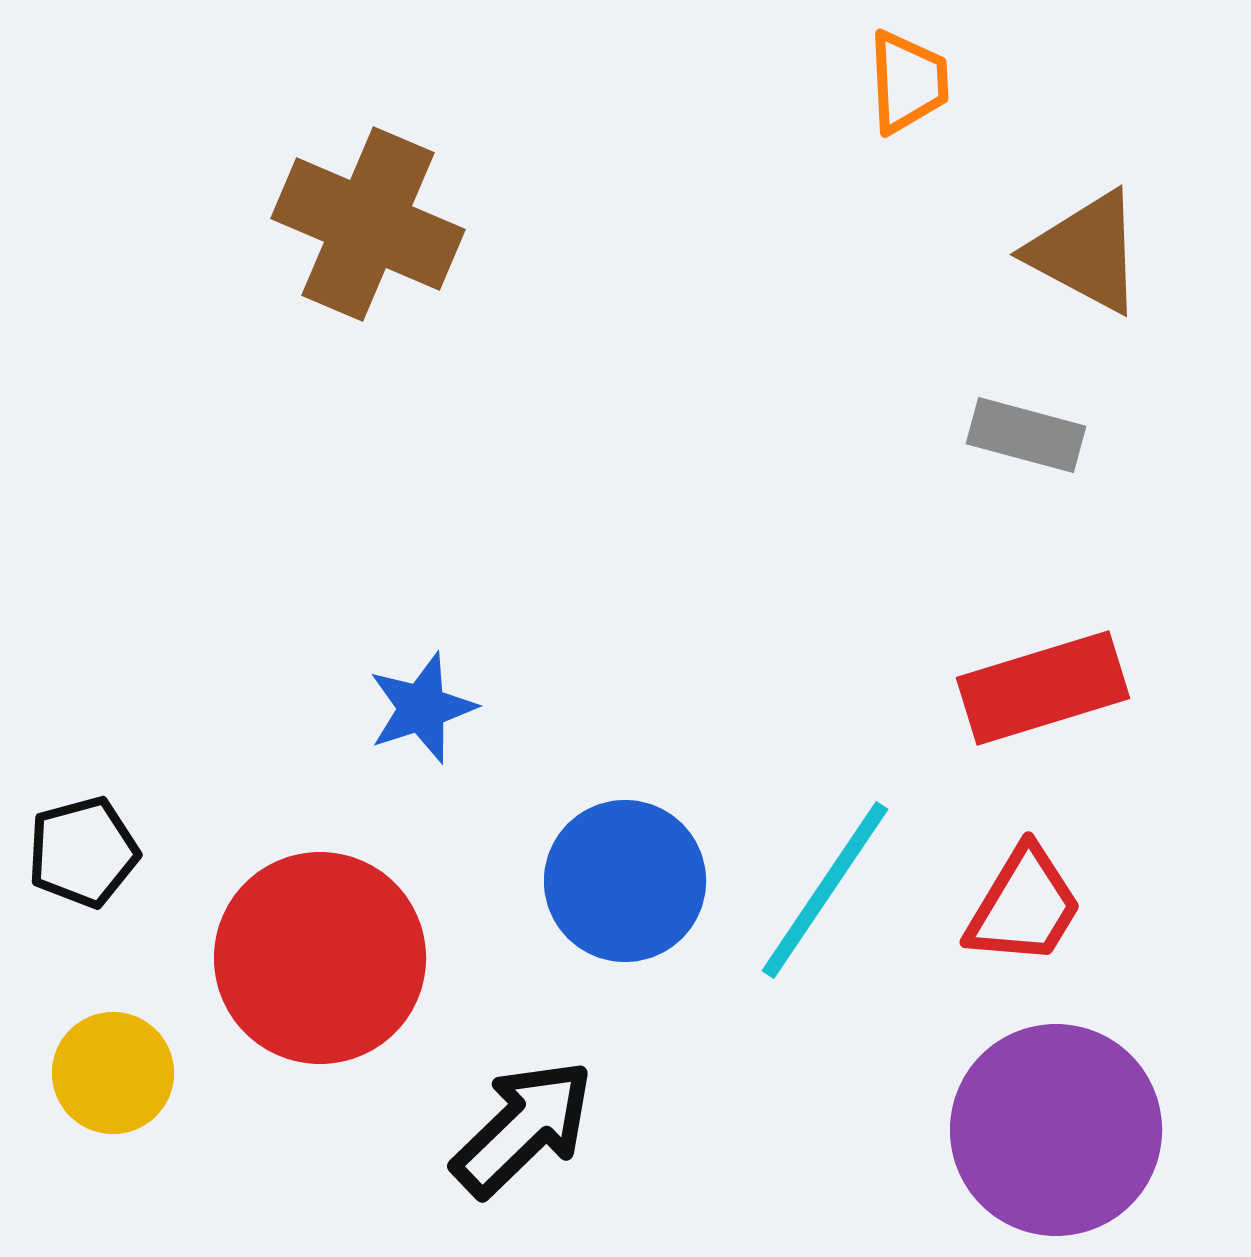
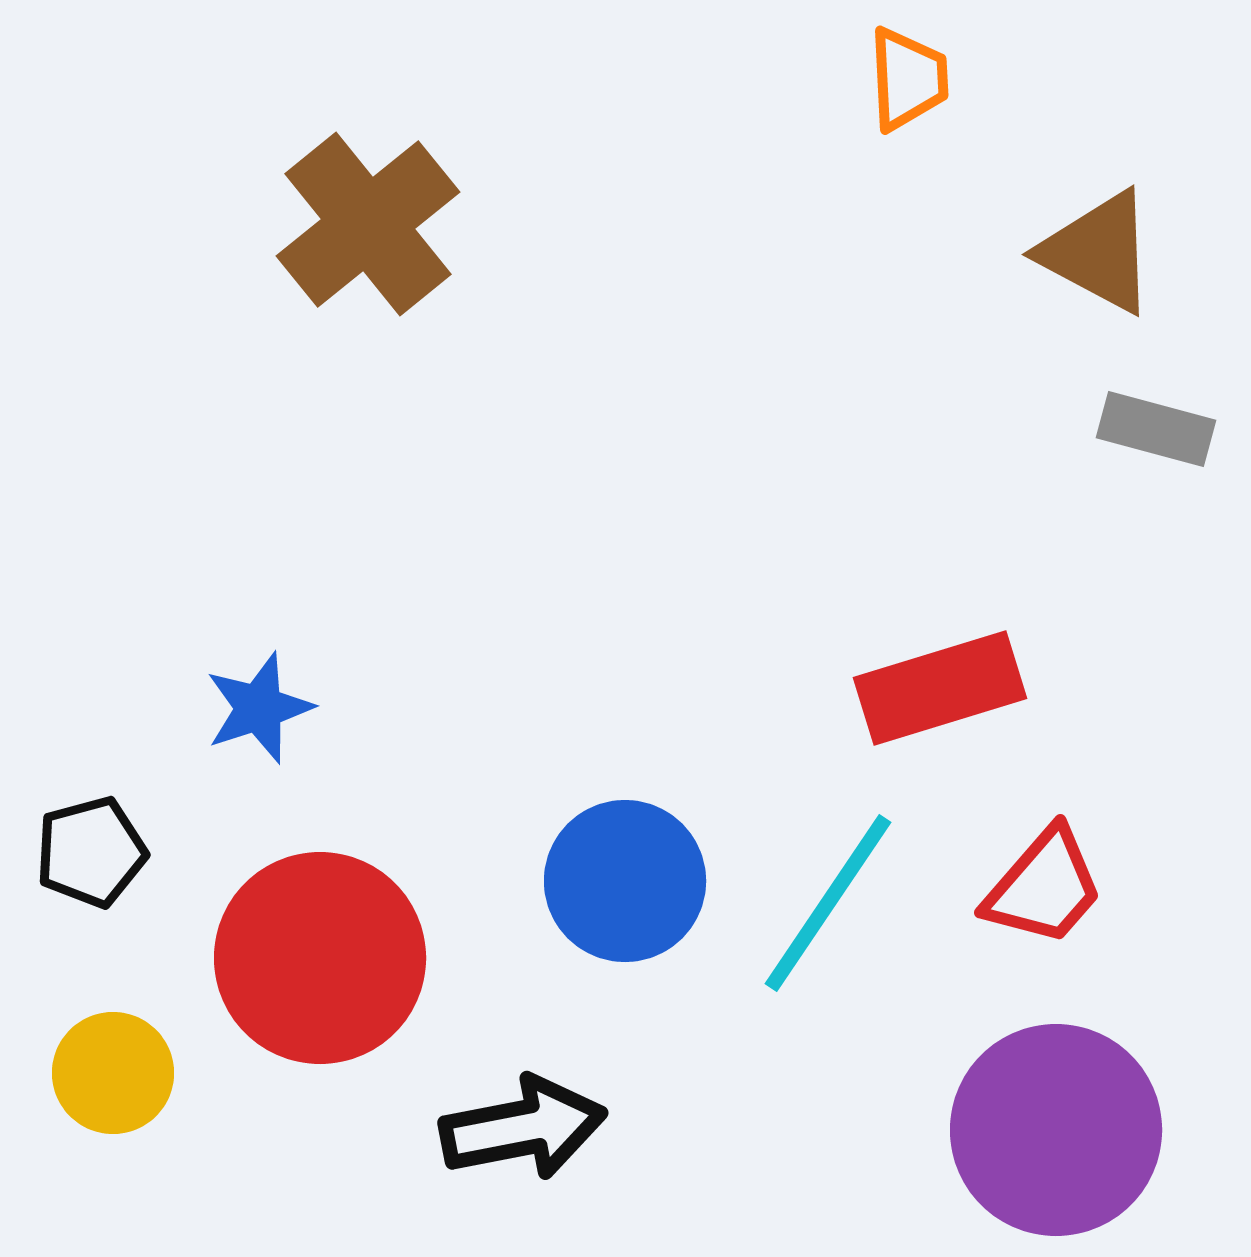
orange trapezoid: moved 3 px up
brown cross: rotated 28 degrees clockwise
brown triangle: moved 12 px right
gray rectangle: moved 130 px right, 6 px up
red rectangle: moved 103 px left
blue star: moved 163 px left
black pentagon: moved 8 px right
cyan line: moved 3 px right, 13 px down
red trapezoid: moved 20 px right, 19 px up; rotated 10 degrees clockwise
black arrow: rotated 33 degrees clockwise
